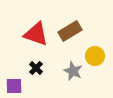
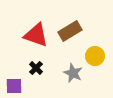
red triangle: moved 1 px down
gray star: moved 2 px down
